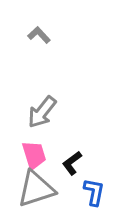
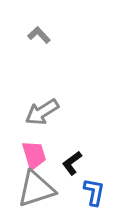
gray arrow: rotated 20 degrees clockwise
